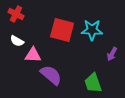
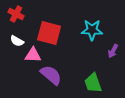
red square: moved 13 px left, 3 px down
purple arrow: moved 1 px right, 3 px up
